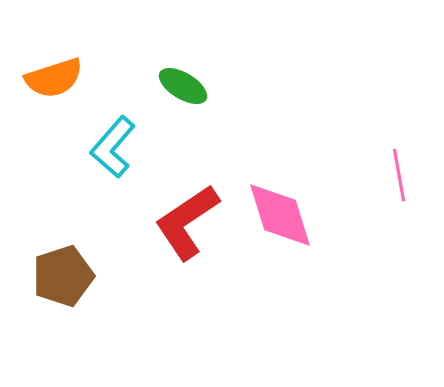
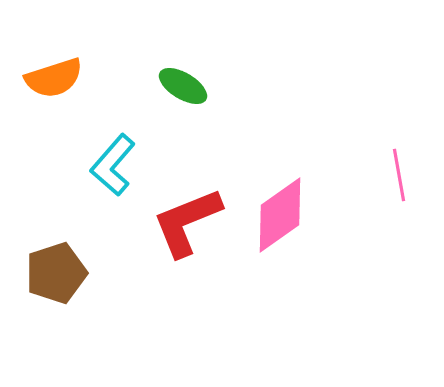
cyan L-shape: moved 18 px down
pink diamond: rotated 72 degrees clockwise
red L-shape: rotated 12 degrees clockwise
brown pentagon: moved 7 px left, 3 px up
